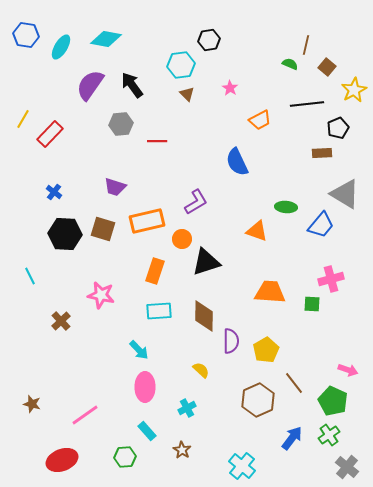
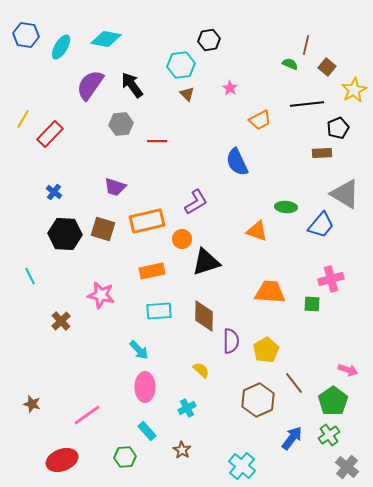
orange rectangle at (155, 271): moved 3 px left; rotated 60 degrees clockwise
green pentagon at (333, 401): rotated 12 degrees clockwise
pink line at (85, 415): moved 2 px right
